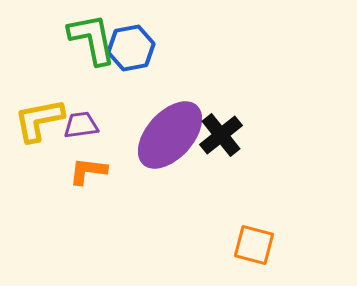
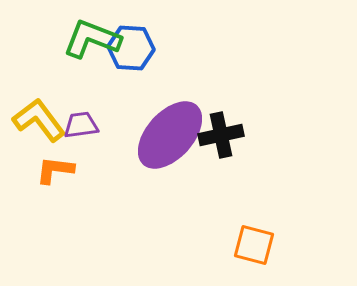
green L-shape: rotated 58 degrees counterclockwise
blue hexagon: rotated 15 degrees clockwise
yellow L-shape: rotated 64 degrees clockwise
black cross: rotated 27 degrees clockwise
orange L-shape: moved 33 px left, 1 px up
